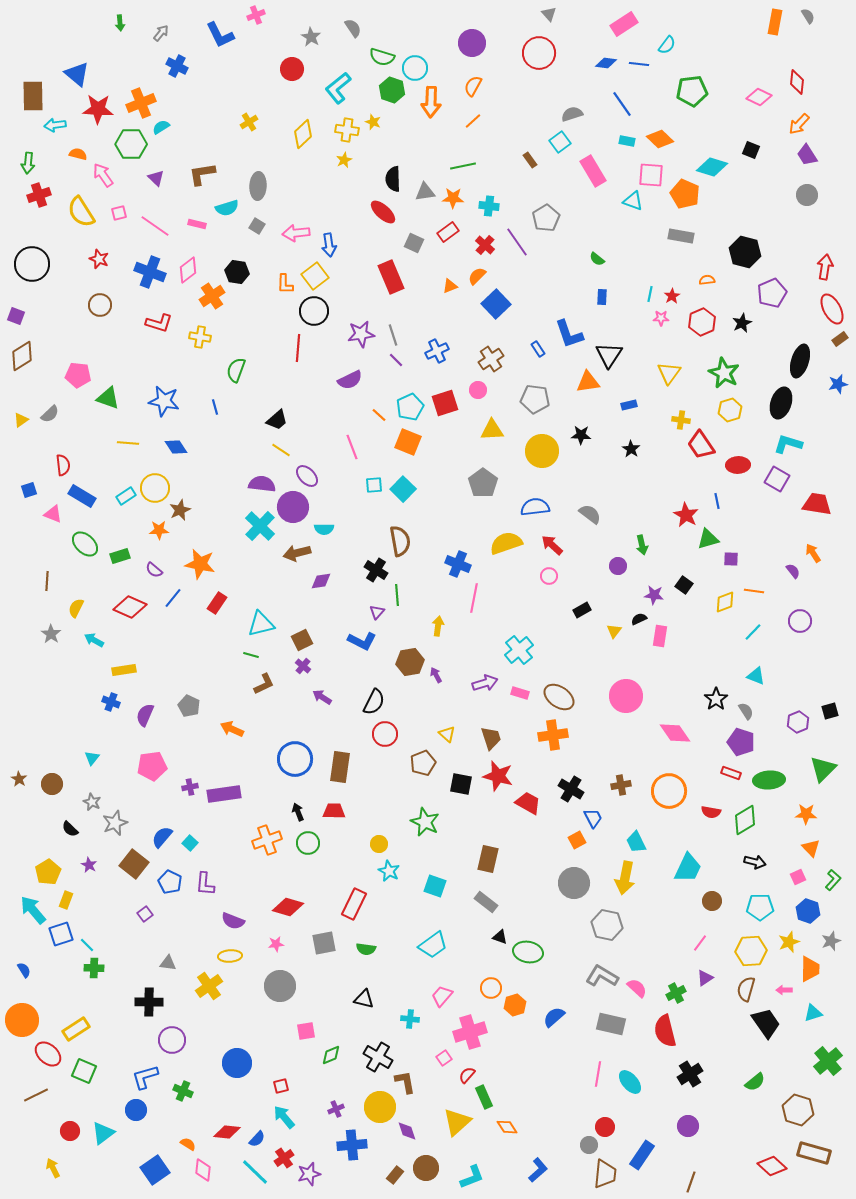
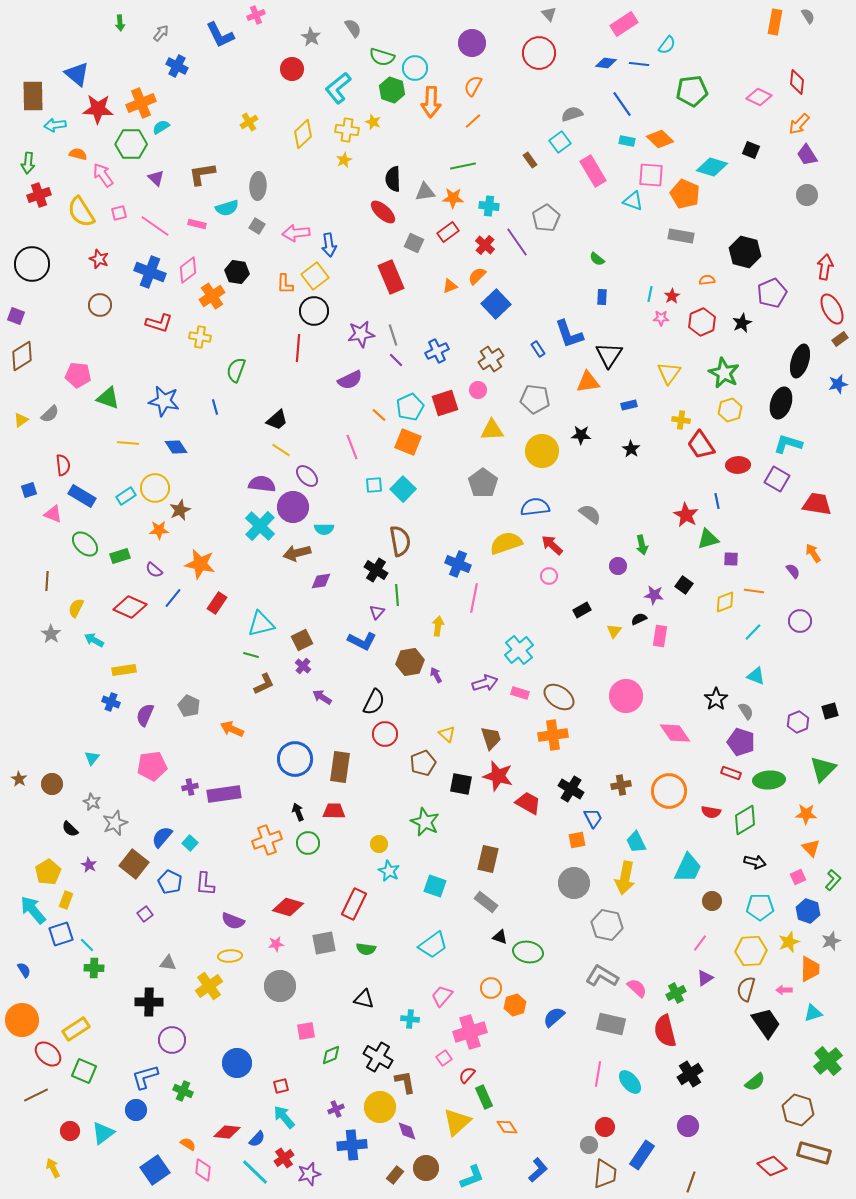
orange square at (577, 840): rotated 18 degrees clockwise
